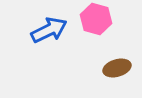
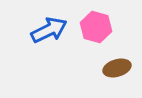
pink hexagon: moved 8 px down
